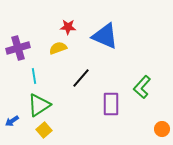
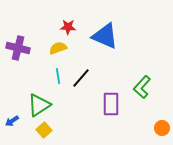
purple cross: rotated 30 degrees clockwise
cyan line: moved 24 px right
orange circle: moved 1 px up
